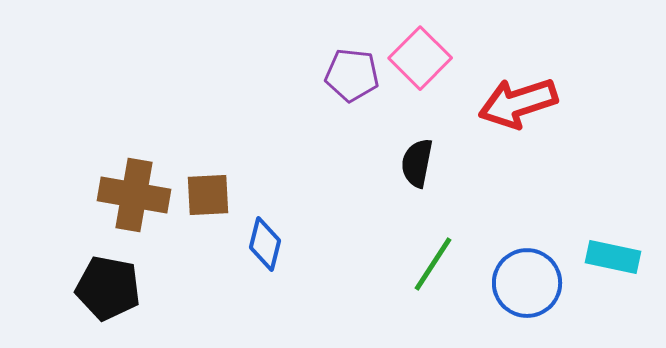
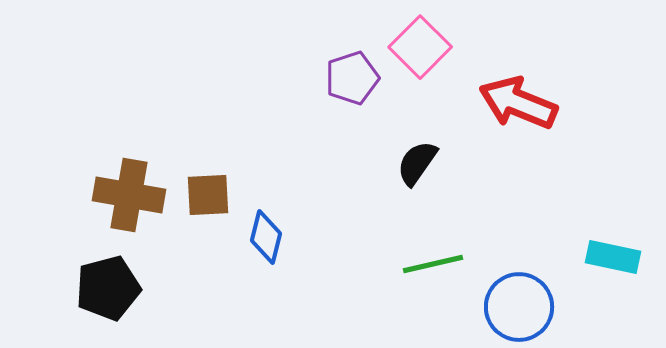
pink square: moved 11 px up
purple pentagon: moved 3 px down; rotated 24 degrees counterclockwise
red arrow: rotated 40 degrees clockwise
black semicircle: rotated 24 degrees clockwise
brown cross: moved 5 px left
blue diamond: moved 1 px right, 7 px up
green line: rotated 44 degrees clockwise
blue circle: moved 8 px left, 24 px down
black pentagon: rotated 26 degrees counterclockwise
